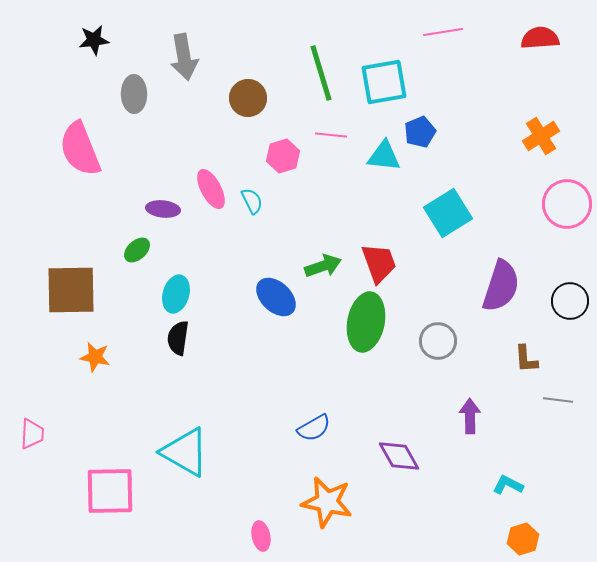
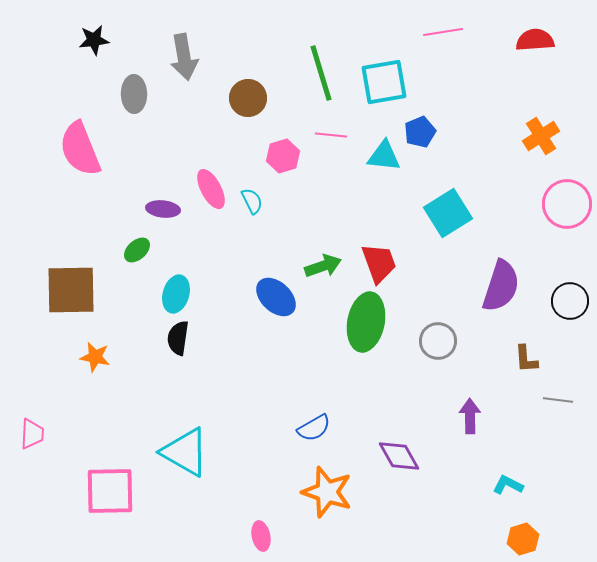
red semicircle at (540, 38): moved 5 px left, 2 px down
orange star at (327, 502): moved 10 px up; rotated 6 degrees clockwise
